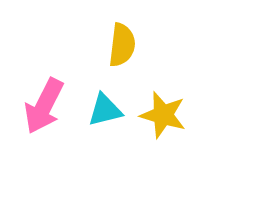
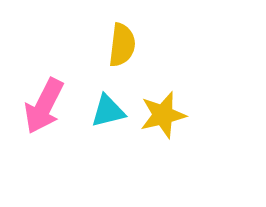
cyan triangle: moved 3 px right, 1 px down
yellow star: rotated 30 degrees counterclockwise
